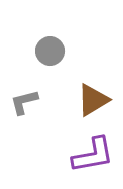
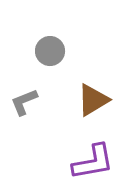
gray L-shape: rotated 8 degrees counterclockwise
purple L-shape: moved 7 px down
